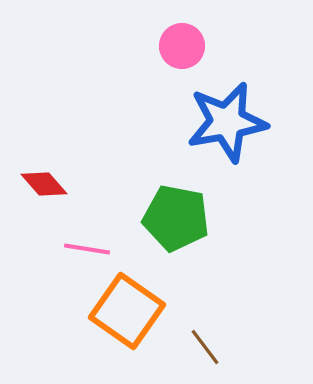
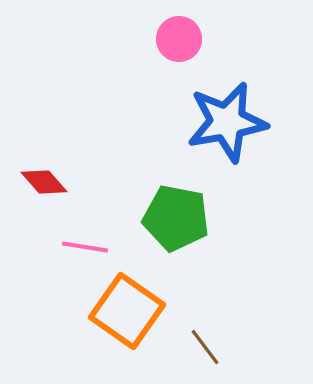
pink circle: moved 3 px left, 7 px up
red diamond: moved 2 px up
pink line: moved 2 px left, 2 px up
